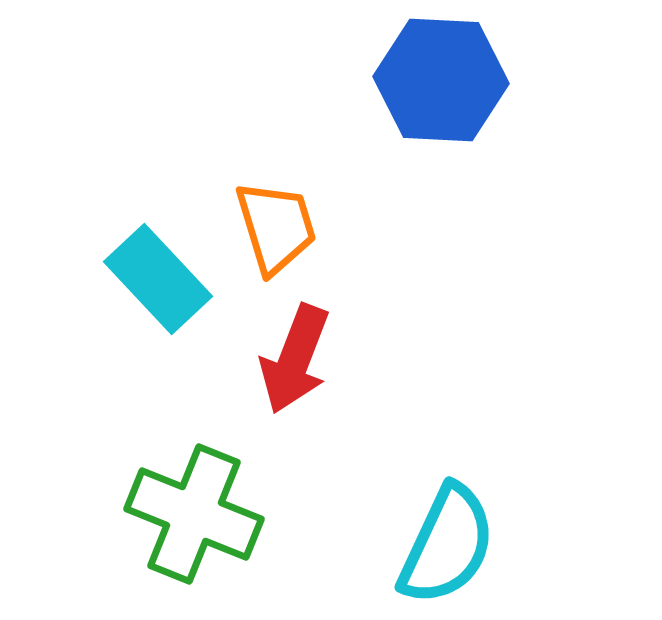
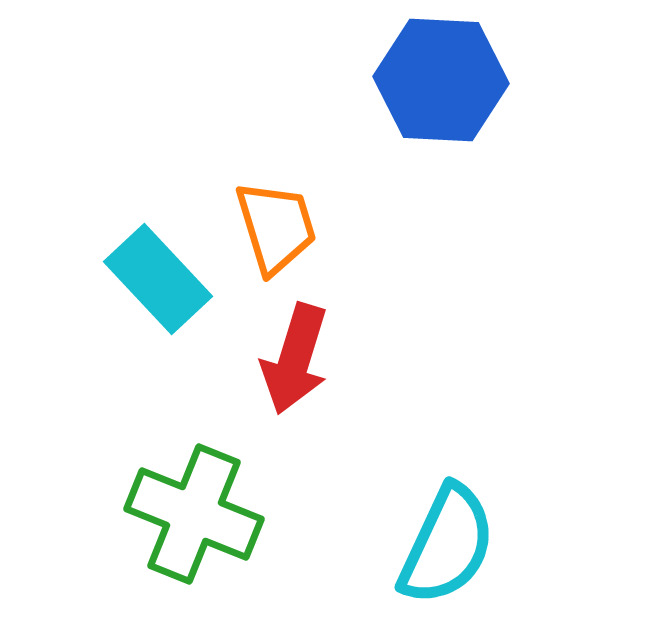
red arrow: rotated 4 degrees counterclockwise
